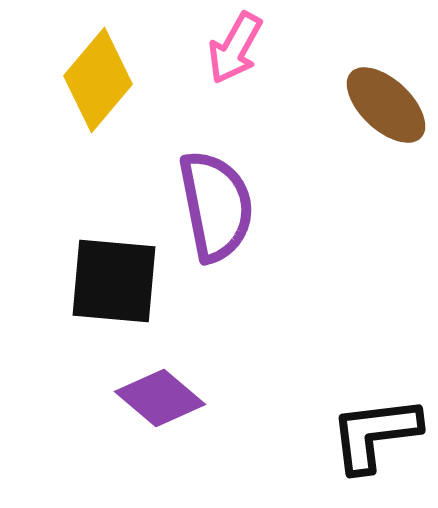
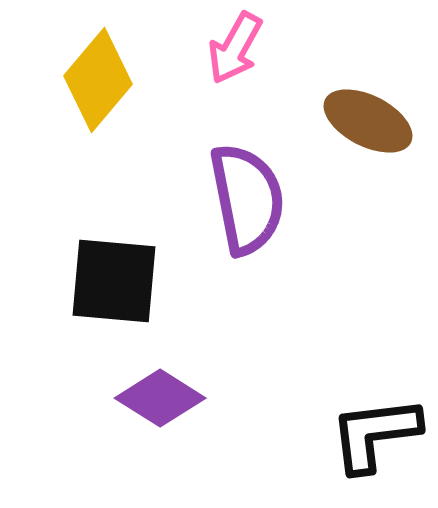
brown ellipse: moved 18 px left, 16 px down; rotated 16 degrees counterclockwise
purple semicircle: moved 31 px right, 7 px up
purple diamond: rotated 8 degrees counterclockwise
